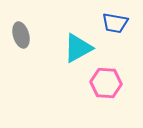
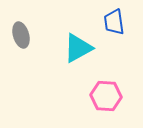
blue trapezoid: moved 1 px left, 1 px up; rotated 72 degrees clockwise
pink hexagon: moved 13 px down
